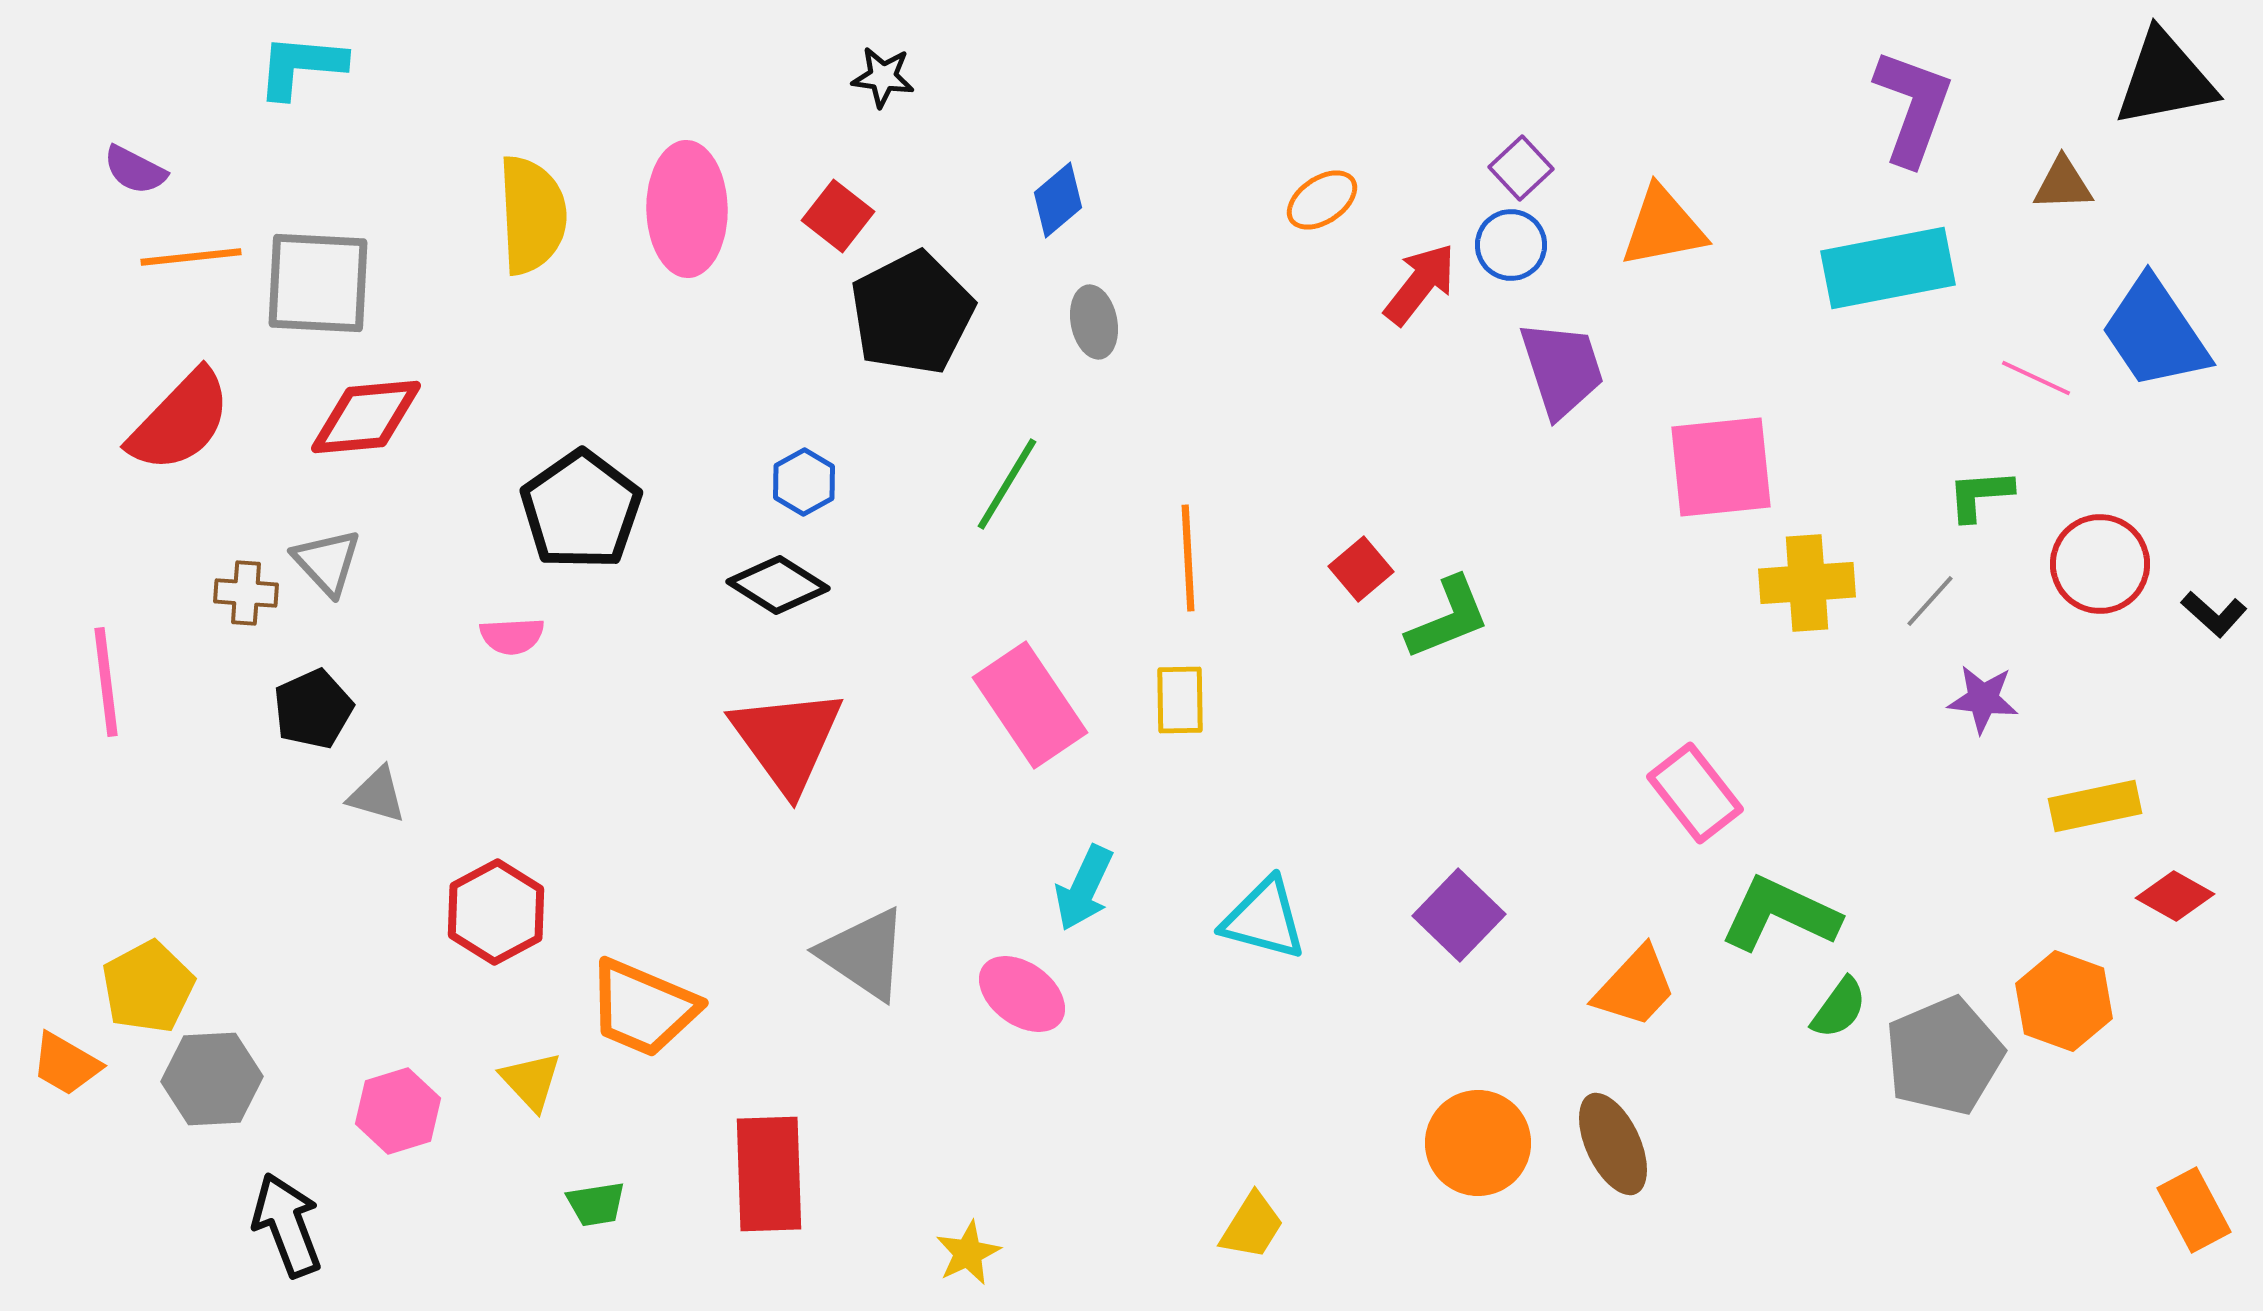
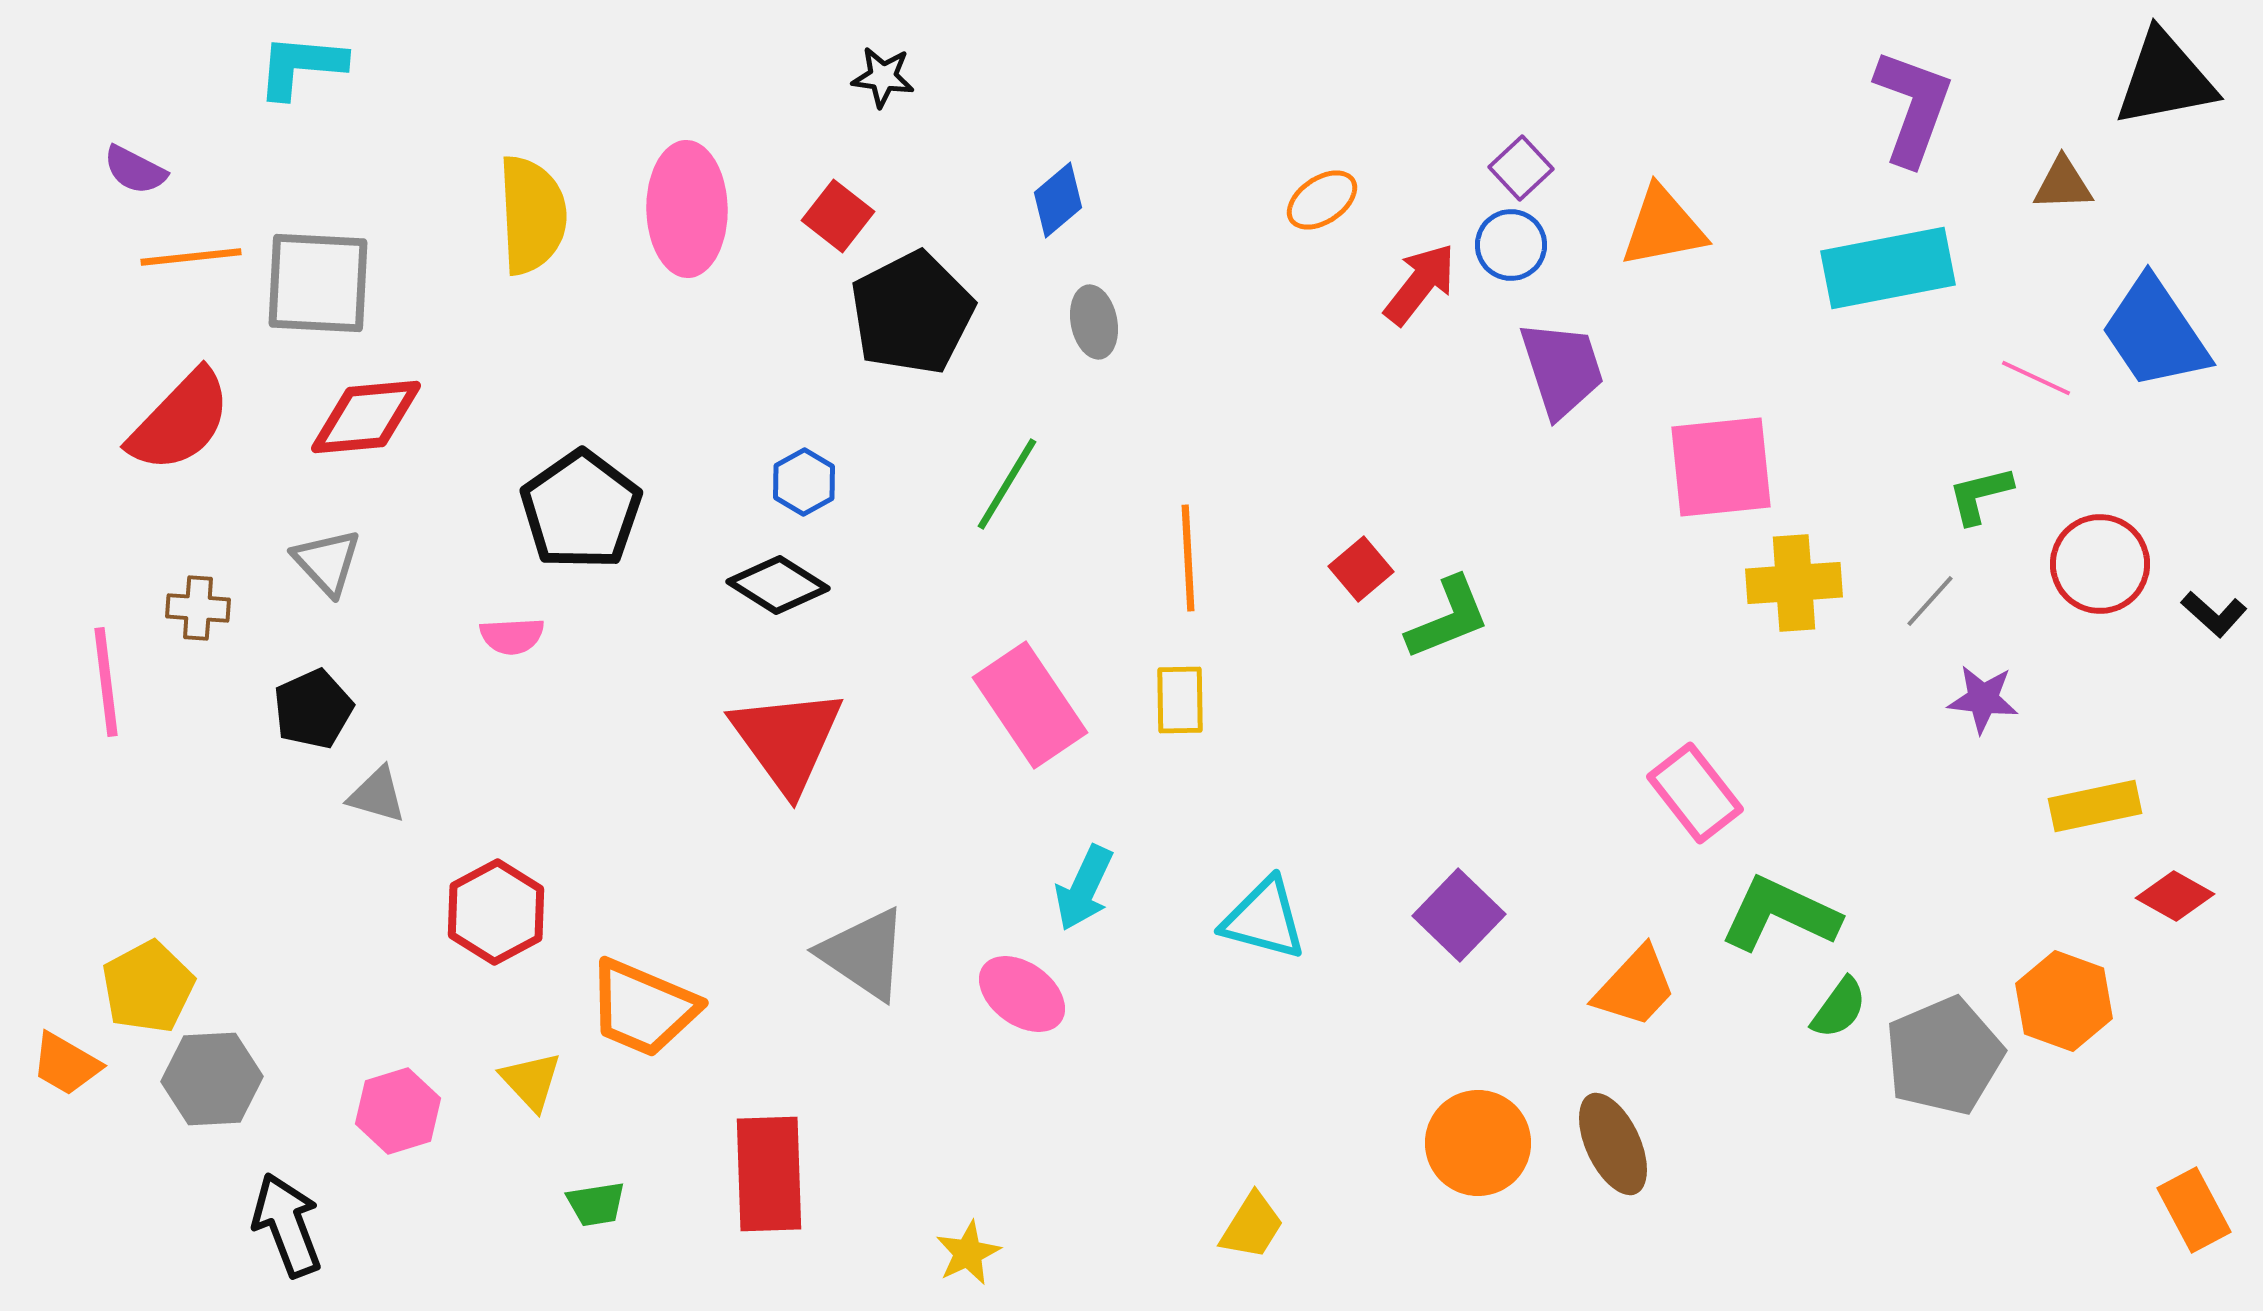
green L-shape at (1980, 495): rotated 10 degrees counterclockwise
yellow cross at (1807, 583): moved 13 px left
brown cross at (246, 593): moved 48 px left, 15 px down
